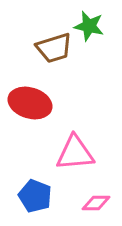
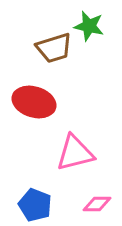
red ellipse: moved 4 px right, 1 px up
pink triangle: rotated 9 degrees counterclockwise
blue pentagon: moved 9 px down
pink diamond: moved 1 px right, 1 px down
